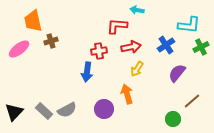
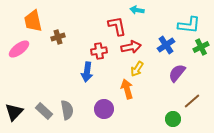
red L-shape: rotated 75 degrees clockwise
brown cross: moved 7 px right, 4 px up
orange arrow: moved 5 px up
gray semicircle: rotated 72 degrees counterclockwise
